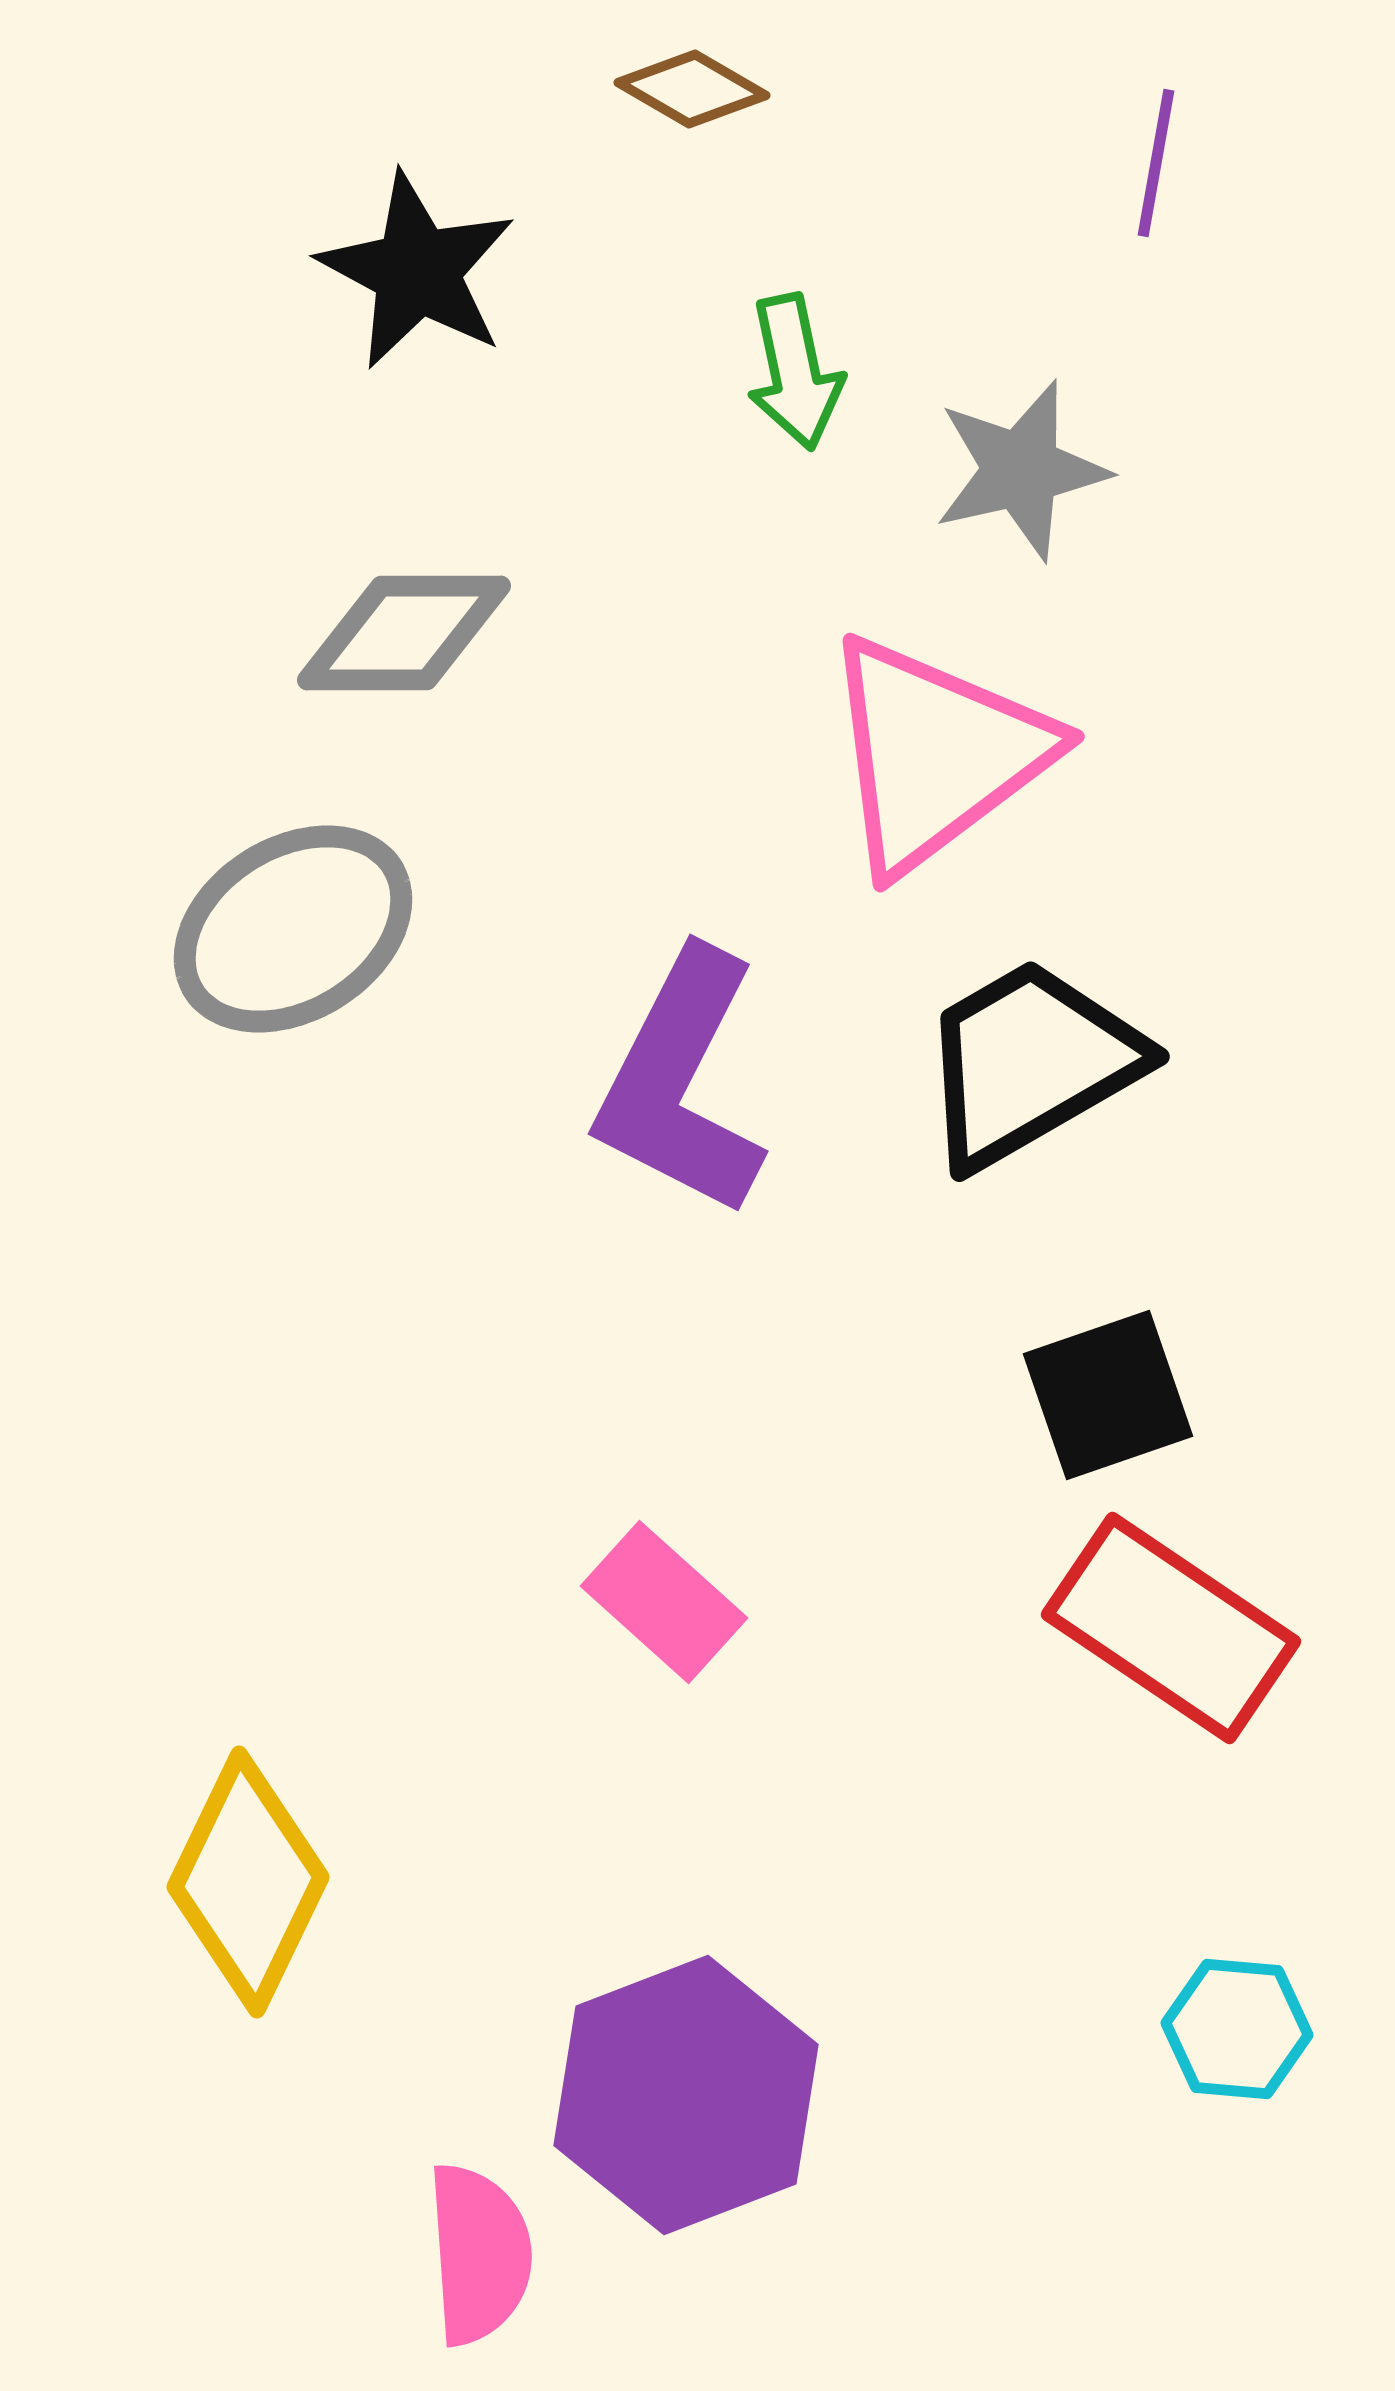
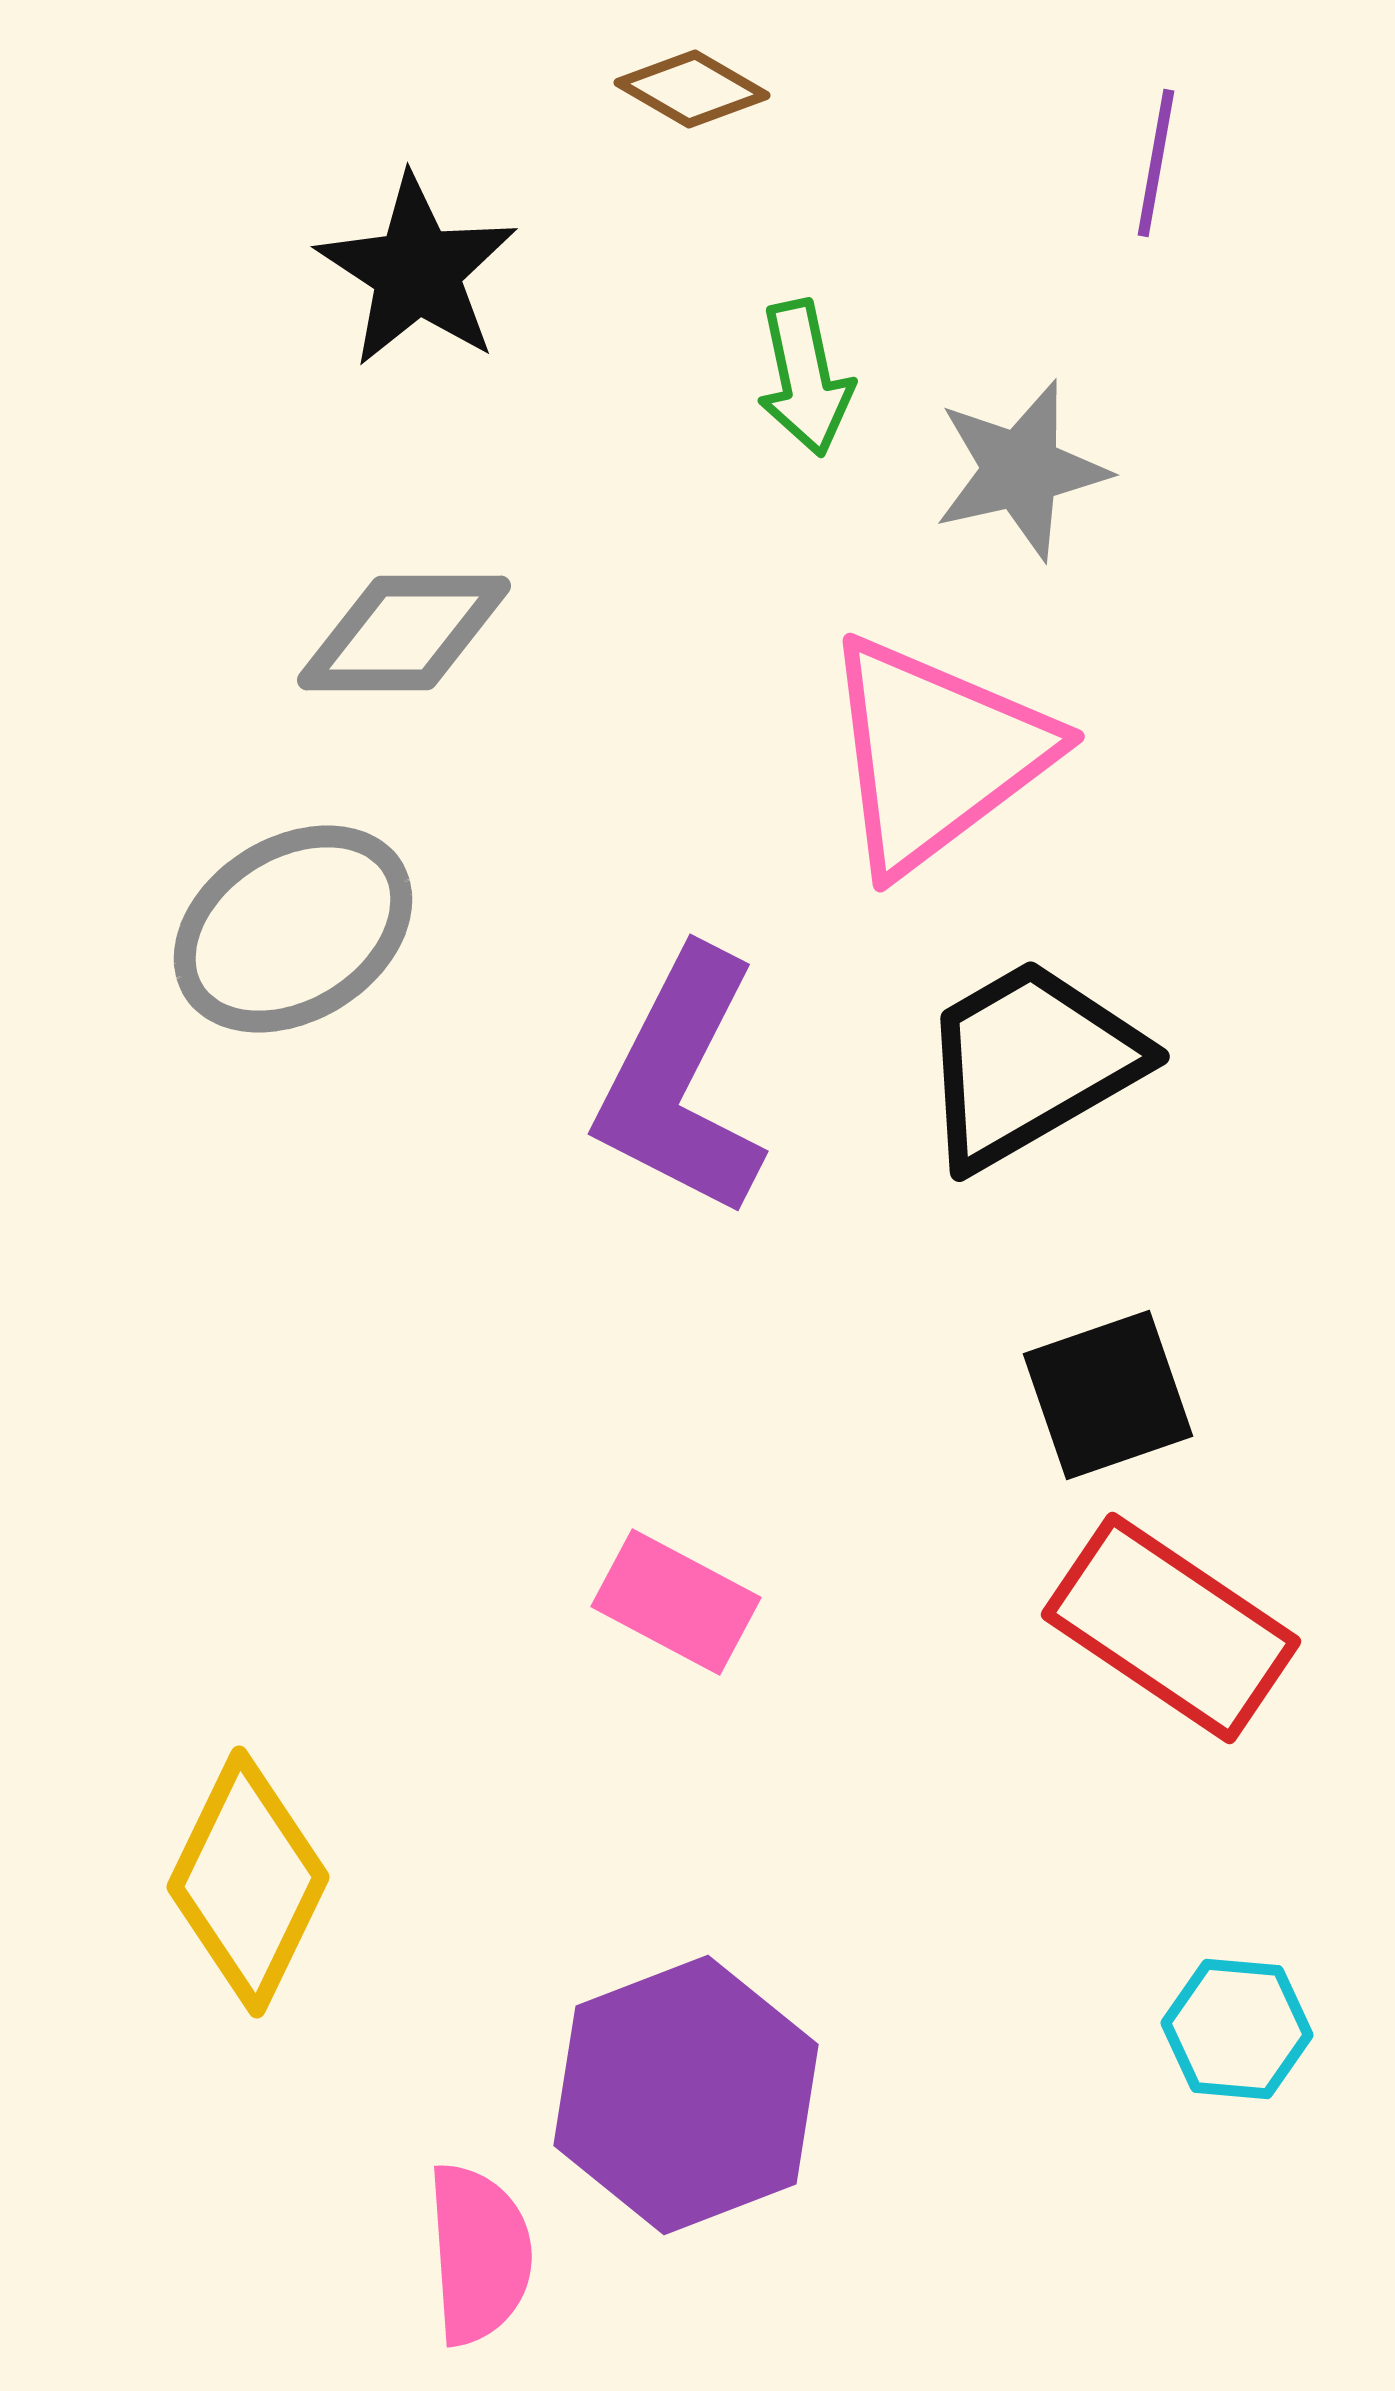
black star: rotated 5 degrees clockwise
green arrow: moved 10 px right, 6 px down
pink rectangle: moved 12 px right; rotated 14 degrees counterclockwise
